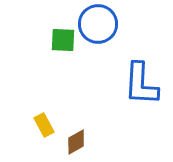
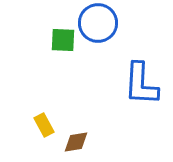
blue circle: moved 1 px up
brown diamond: rotated 20 degrees clockwise
